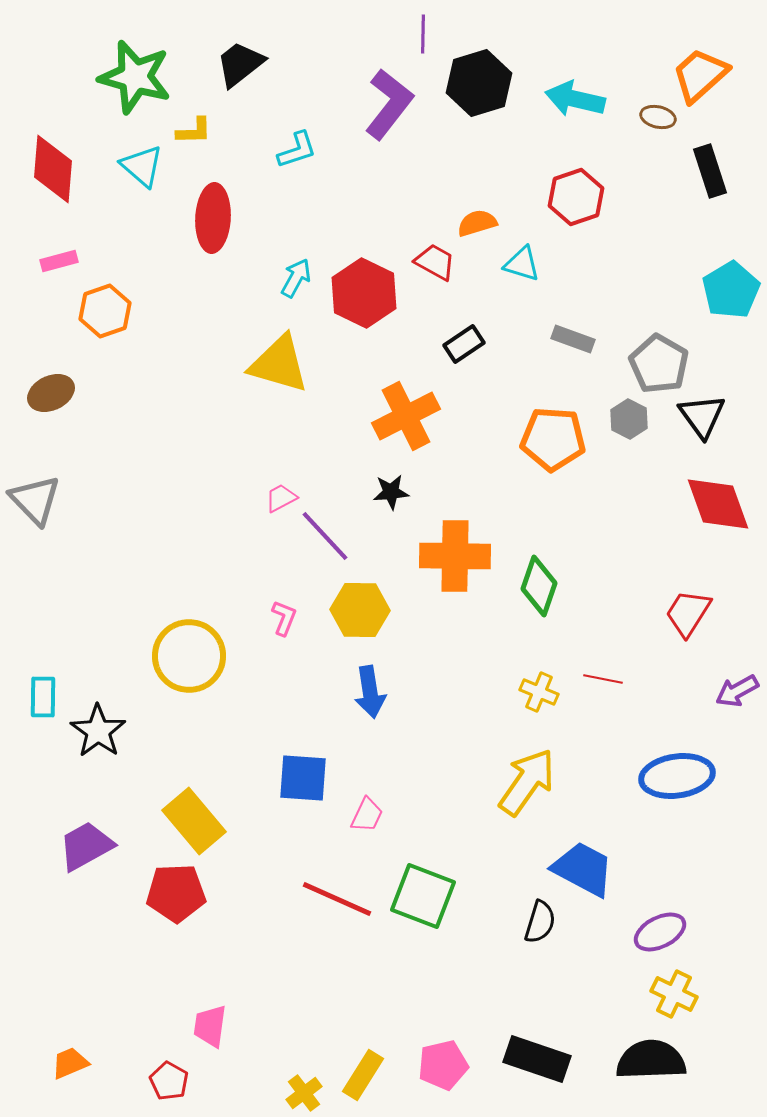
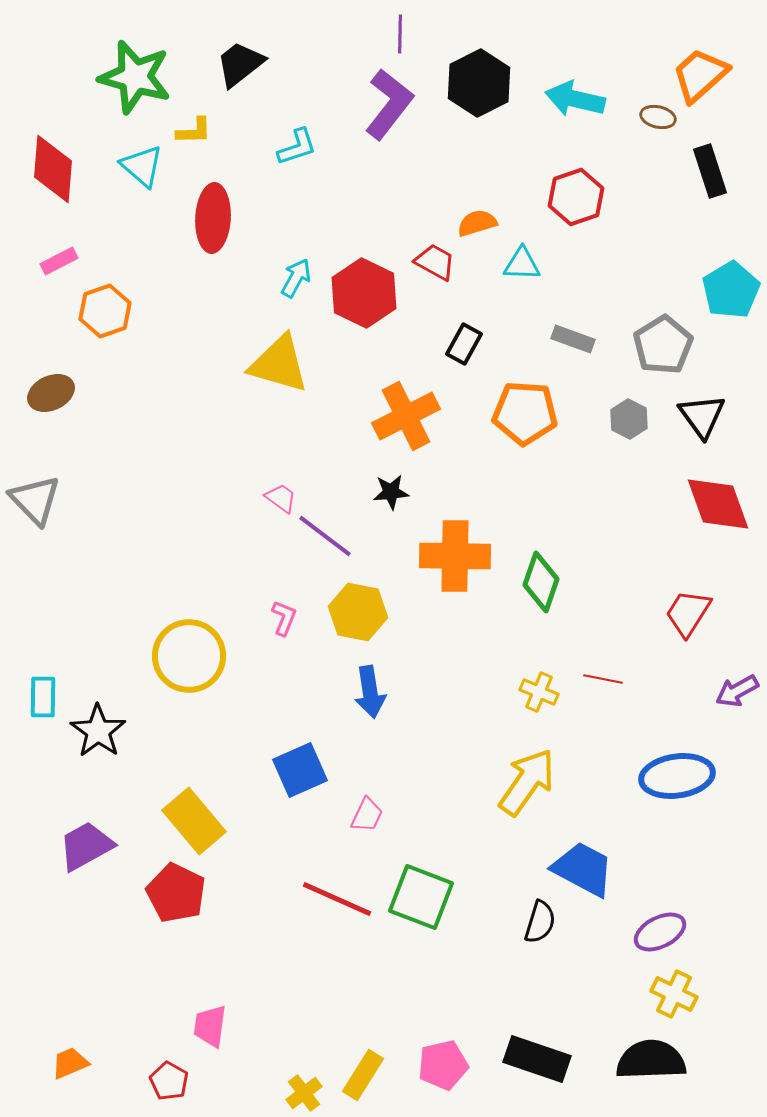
purple line at (423, 34): moved 23 px left
black hexagon at (479, 83): rotated 10 degrees counterclockwise
cyan L-shape at (297, 150): moved 3 px up
pink rectangle at (59, 261): rotated 12 degrees counterclockwise
cyan triangle at (522, 264): rotated 15 degrees counterclockwise
black rectangle at (464, 344): rotated 27 degrees counterclockwise
gray pentagon at (659, 364): moved 4 px right, 19 px up; rotated 10 degrees clockwise
orange pentagon at (553, 439): moved 28 px left, 26 px up
pink trapezoid at (281, 498): rotated 64 degrees clockwise
purple line at (325, 536): rotated 10 degrees counterclockwise
green diamond at (539, 586): moved 2 px right, 4 px up
yellow hexagon at (360, 610): moved 2 px left, 2 px down; rotated 10 degrees clockwise
blue square at (303, 778): moved 3 px left, 8 px up; rotated 28 degrees counterclockwise
red pentagon at (176, 893): rotated 28 degrees clockwise
green square at (423, 896): moved 2 px left, 1 px down
